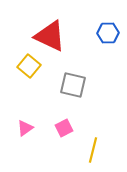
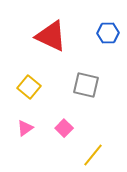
red triangle: moved 1 px right
yellow square: moved 21 px down
gray square: moved 13 px right
pink square: rotated 18 degrees counterclockwise
yellow line: moved 5 px down; rotated 25 degrees clockwise
